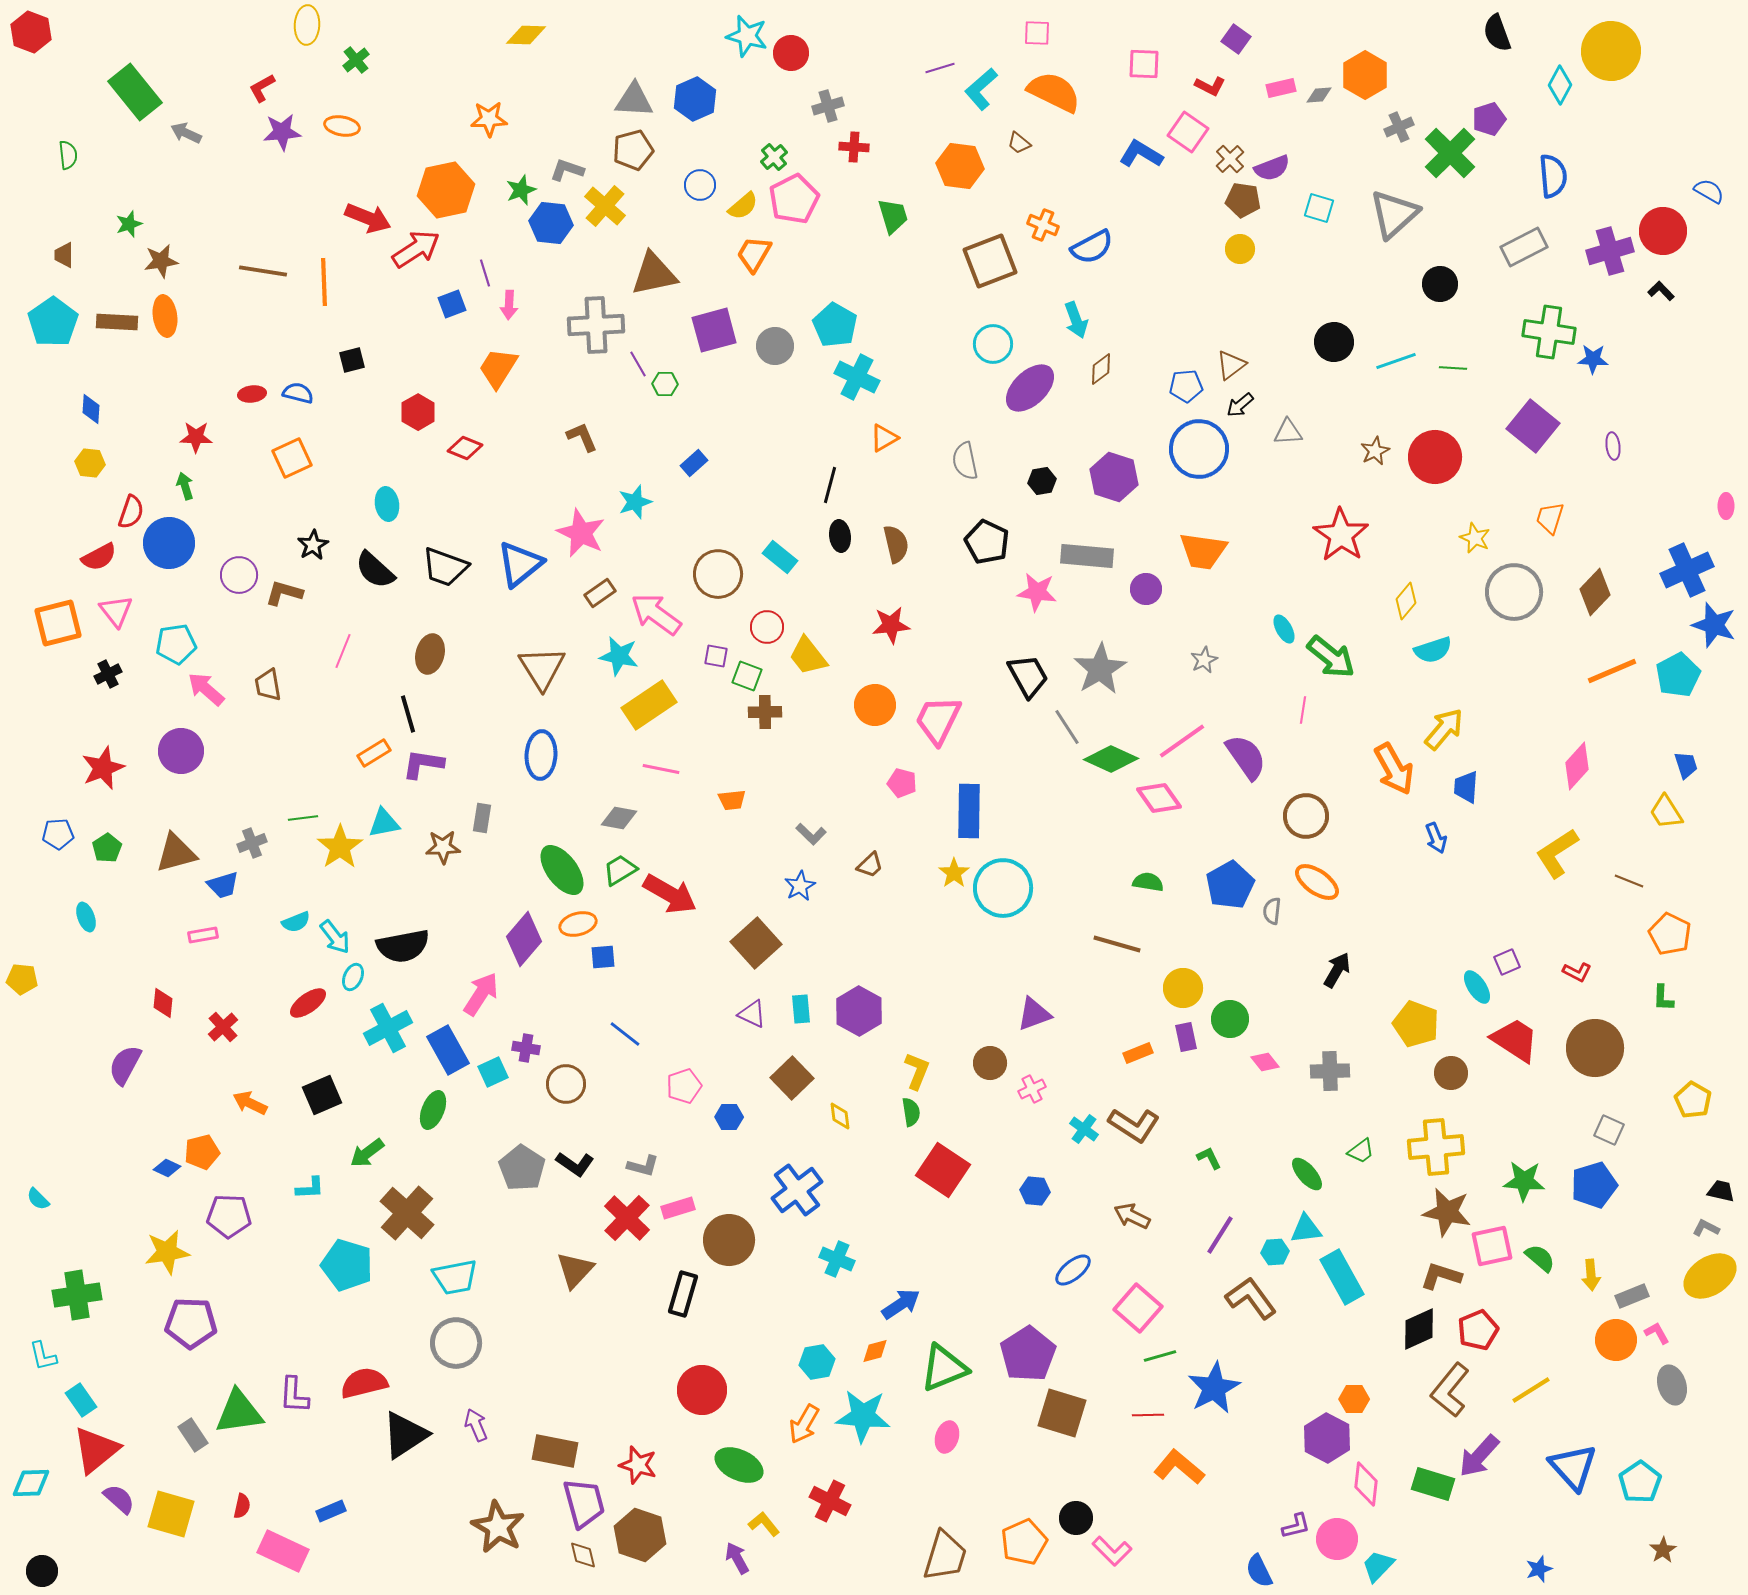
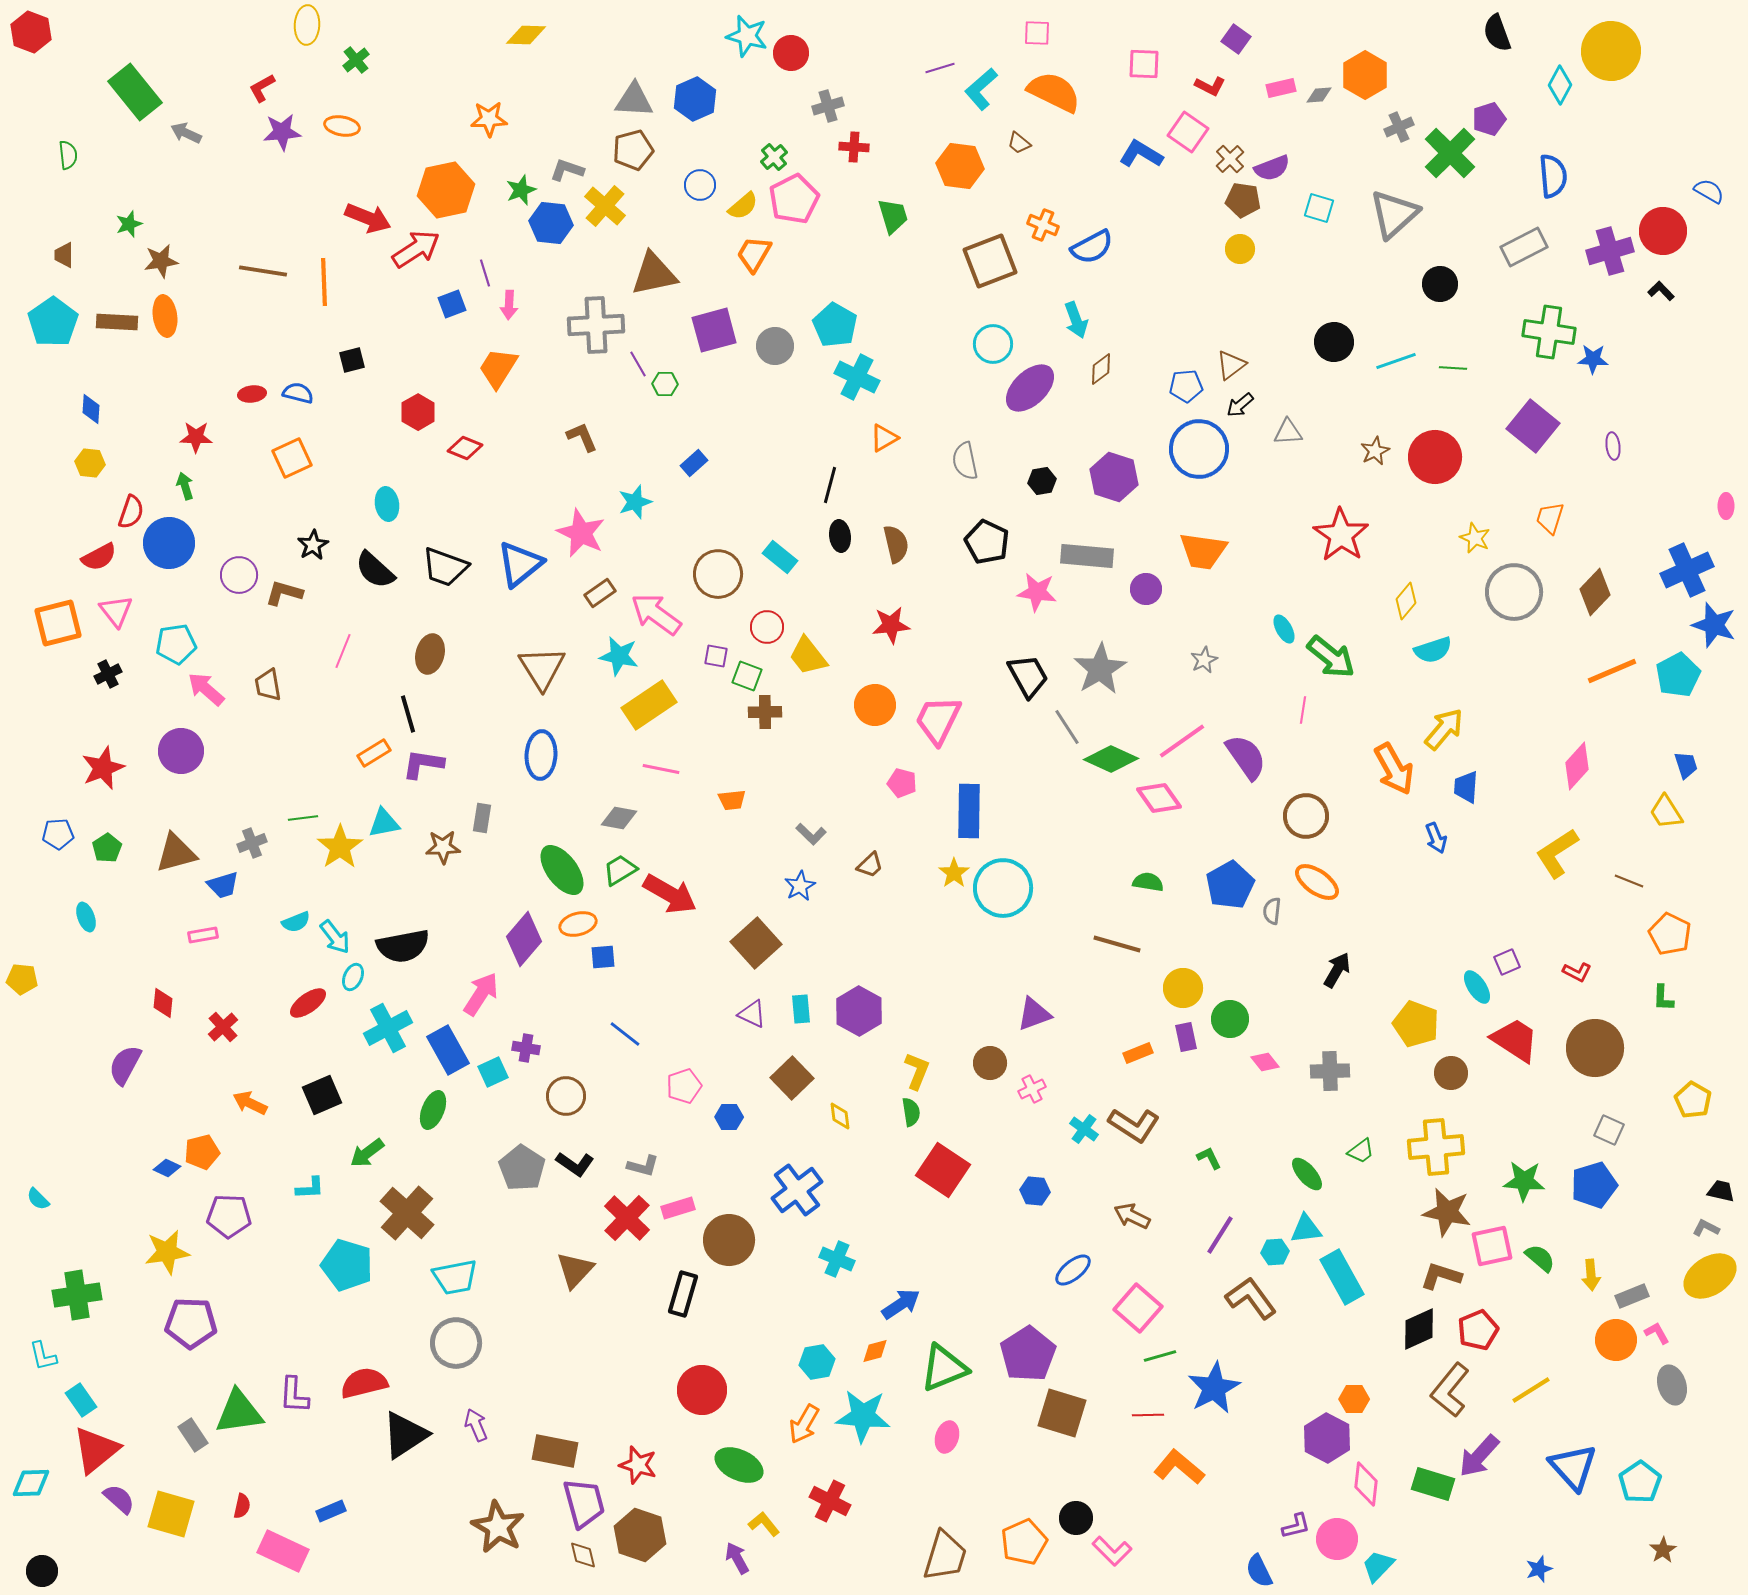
brown circle at (566, 1084): moved 12 px down
